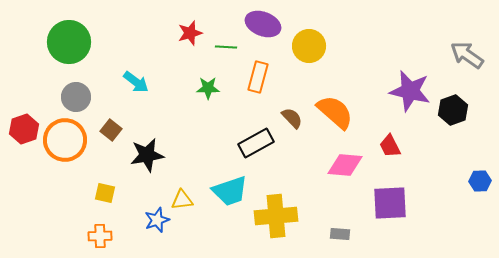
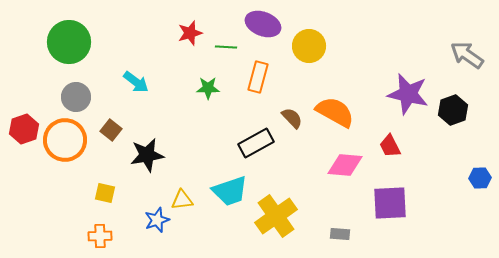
purple star: moved 2 px left, 3 px down
orange semicircle: rotated 12 degrees counterclockwise
blue hexagon: moved 3 px up
yellow cross: rotated 30 degrees counterclockwise
